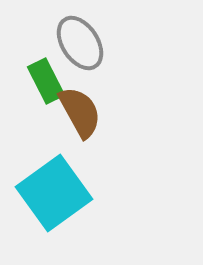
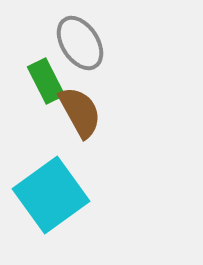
cyan square: moved 3 px left, 2 px down
